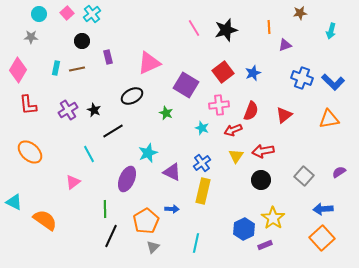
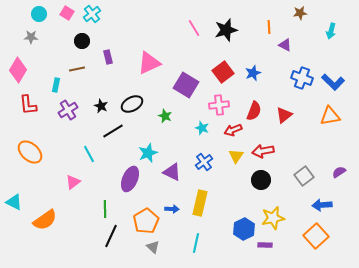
pink square at (67, 13): rotated 16 degrees counterclockwise
purple triangle at (285, 45): rotated 48 degrees clockwise
cyan rectangle at (56, 68): moved 17 px down
black ellipse at (132, 96): moved 8 px down
black star at (94, 110): moved 7 px right, 4 px up
red semicircle at (251, 111): moved 3 px right
green star at (166, 113): moved 1 px left, 3 px down
orange triangle at (329, 119): moved 1 px right, 3 px up
blue cross at (202, 163): moved 2 px right, 1 px up
gray square at (304, 176): rotated 12 degrees clockwise
purple ellipse at (127, 179): moved 3 px right
yellow rectangle at (203, 191): moved 3 px left, 12 px down
blue arrow at (323, 209): moved 1 px left, 4 px up
yellow star at (273, 218): rotated 25 degrees clockwise
orange semicircle at (45, 220): rotated 110 degrees clockwise
orange square at (322, 238): moved 6 px left, 2 px up
purple rectangle at (265, 245): rotated 24 degrees clockwise
gray triangle at (153, 247): rotated 32 degrees counterclockwise
